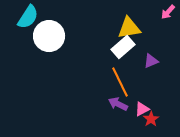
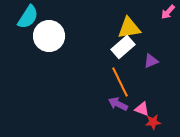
pink triangle: rotated 49 degrees clockwise
red star: moved 2 px right, 3 px down; rotated 28 degrees clockwise
